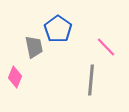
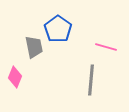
pink line: rotated 30 degrees counterclockwise
